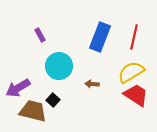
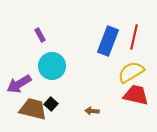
blue rectangle: moved 8 px right, 4 px down
cyan circle: moved 7 px left
brown arrow: moved 27 px down
purple arrow: moved 1 px right, 4 px up
red trapezoid: rotated 20 degrees counterclockwise
black square: moved 2 px left, 4 px down
brown trapezoid: moved 2 px up
